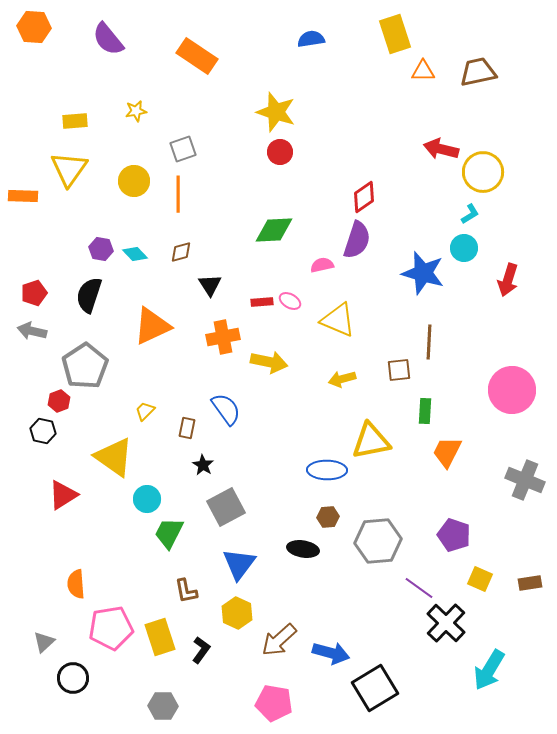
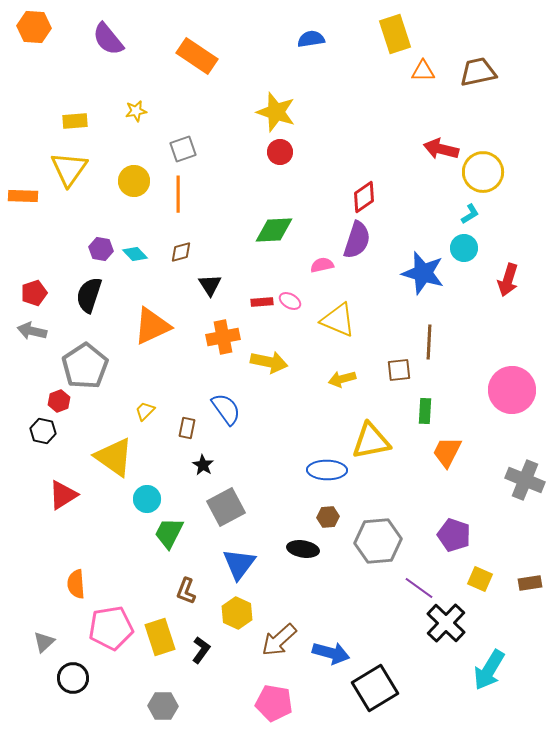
brown L-shape at (186, 591): rotated 32 degrees clockwise
